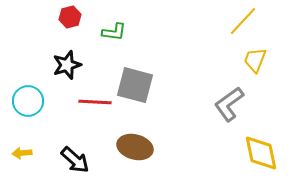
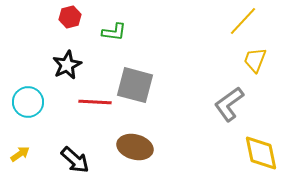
black star: rotated 8 degrees counterclockwise
cyan circle: moved 1 px down
yellow arrow: moved 2 px left, 1 px down; rotated 150 degrees clockwise
